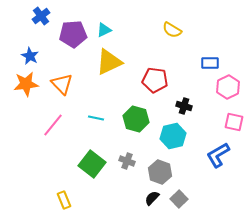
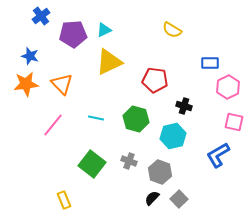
blue star: rotated 12 degrees counterclockwise
gray cross: moved 2 px right
